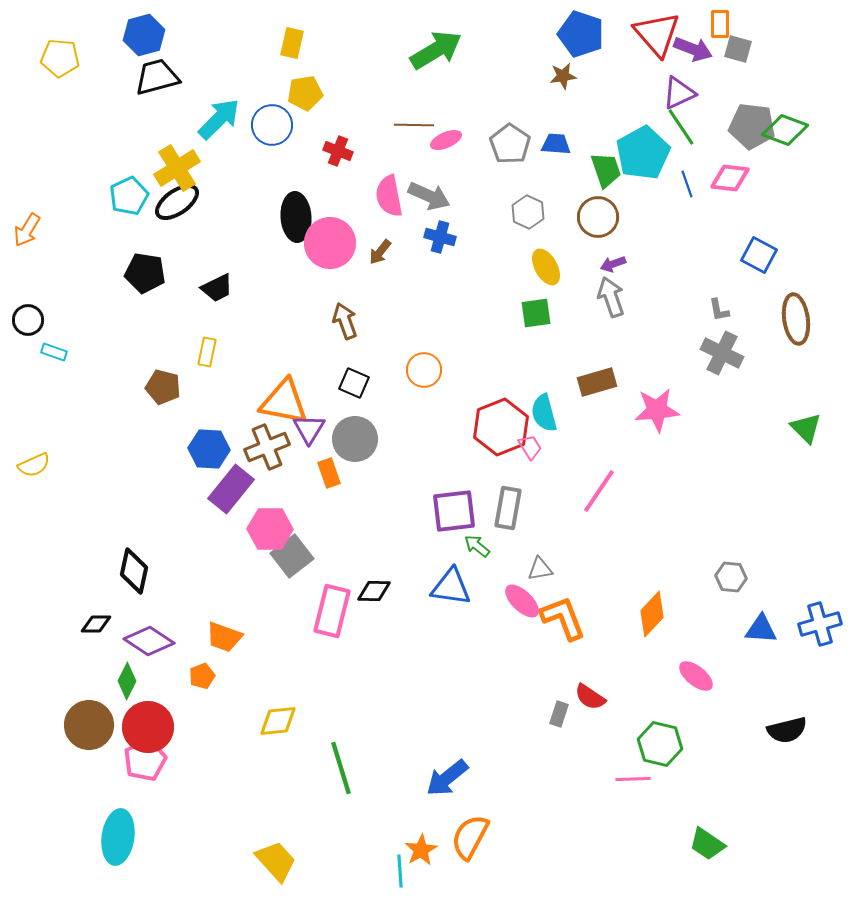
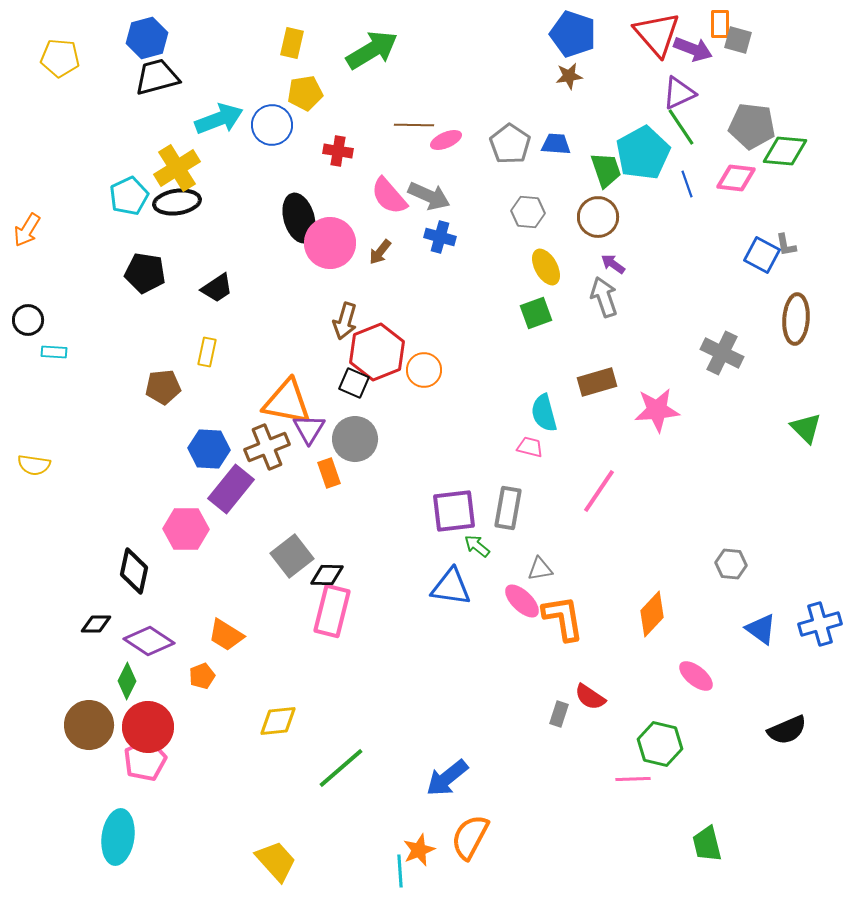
blue pentagon at (581, 34): moved 8 px left
blue hexagon at (144, 35): moved 3 px right, 3 px down
gray square at (738, 49): moved 9 px up
green arrow at (436, 50): moved 64 px left
brown star at (563, 76): moved 6 px right
cyan arrow at (219, 119): rotated 24 degrees clockwise
green diamond at (785, 130): moved 21 px down; rotated 15 degrees counterclockwise
red cross at (338, 151): rotated 12 degrees counterclockwise
pink diamond at (730, 178): moved 6 px right
pink semicircle at (389, 196): rotated 30 degrees counterclockwise
black ellipse at (177, 202): rotated 27 degrees clockwise
gray hexagon at (528, 212): rotated 20 degrees counterclockwise
black ellipse at (296, 217): moved 3 px right, 1 px down; rotated 12 degrees counterclockwise
blue square at (759, 255): moved 3 px right
purple arrow at (613, 264): rotated 55 degrees clockwise
black trapezoid at (217, 288): rotated 8 degrees counterclockwise
gray arrow at (611, 297): moved 7 px left
gray L-shape at (719, 310): moved 67 px right, 65 px up
green square at (536, 313): rotated 12 degrees counterclockwise
brown ellipse at (796, 319): rotated 12 degrees clockwise
brown arrow at (345, 321): rotated 144 degrees counterclockwise
cyan rectangle at (54, 352): rotated 15 degrees counterclockwise
brown pentagon at (163, 387): rotated 20 degrees counterclockwise
orange triangle at (284, 402): moved 3 px right
red hexagon at (501, 427): moved 124 px left, 75 px up
pink trapezoid at (530, 447): rotated 44 degrees counterclockwise
yellow semicircle at (34, 465): rotated 32 degrees clockwise
pink hexagon at (270, 529): moved 84 px left
gray hexagon at (731, 577): moved 13 px up
black diamond at (374, 591): moved 47 px left, 16 px up
orange L-shape at (563, 618): rotated 12 degrees clockwise
blue triangle at (761, 629): rotated 32 degrees clockwise
orange trapezoid at (224, 637): moved 2 px right, 2 px up; rotated 12 degrees clockwise
black semicircle at (787, 730): rotated 9 degrees counterclockwise
green line at (341, 768): rotated 66 degrees clockwise
green trapezoid at (707, 844): rotated 42 degrees clockwise
orange star at (421, 850): moved 2 px left; rotated 8 degrees clockwise
